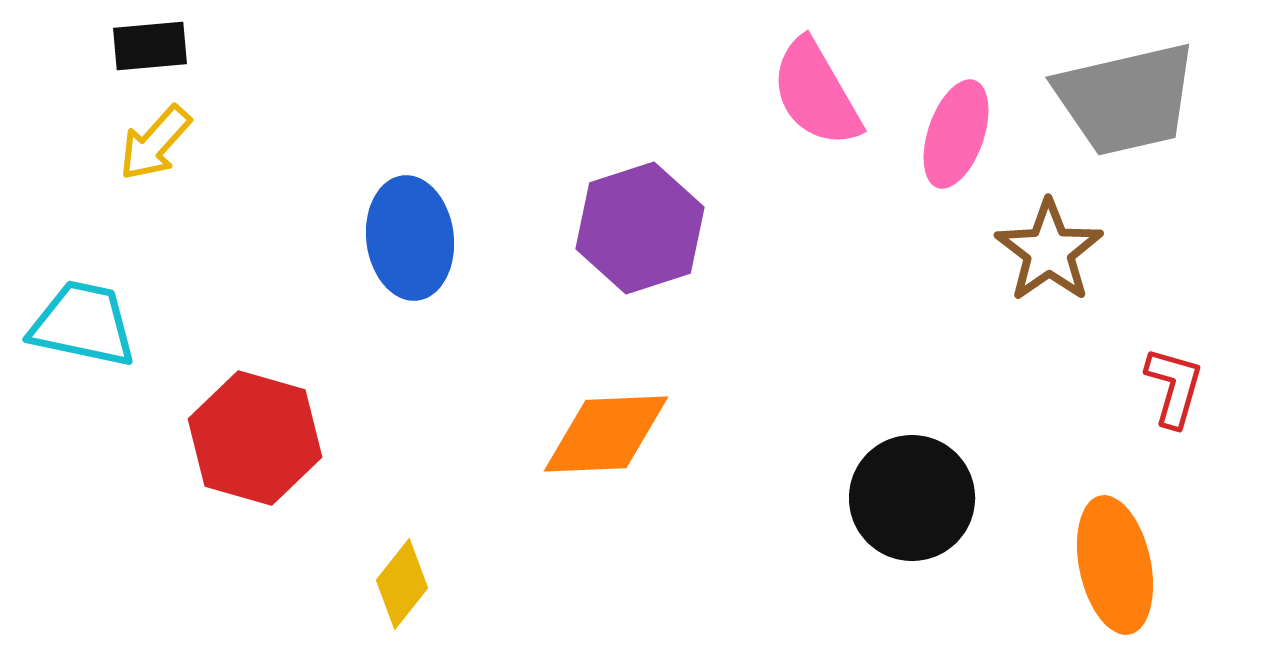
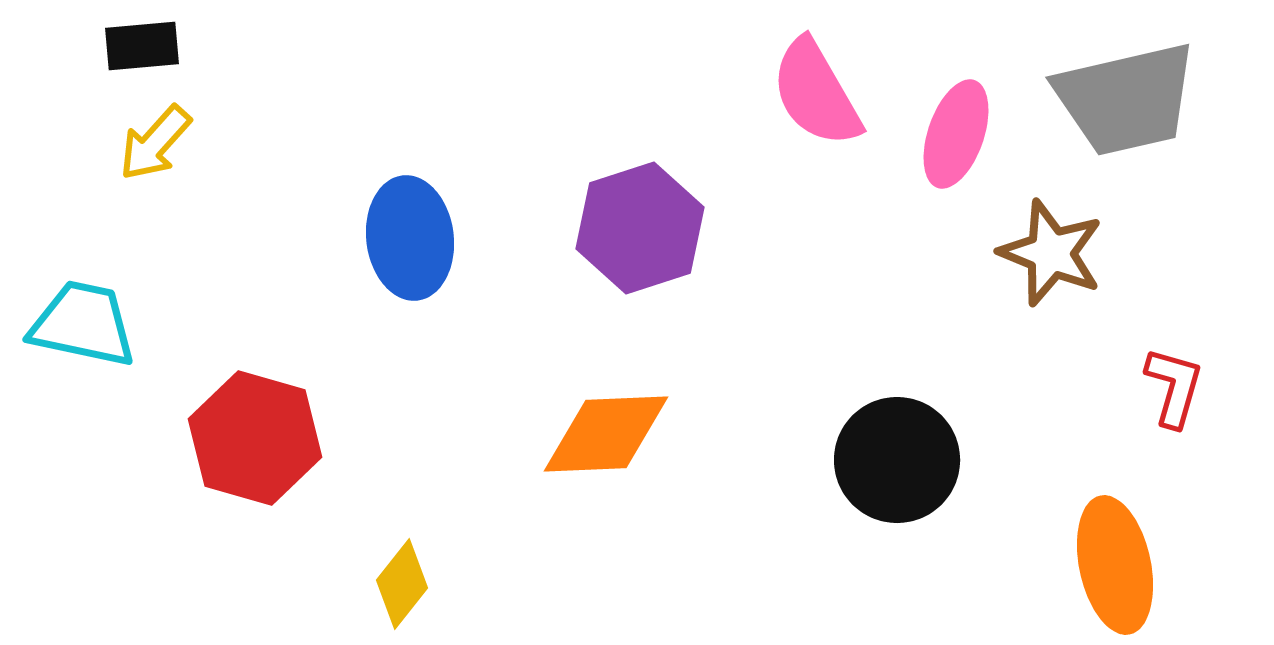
black rectangle: moved 8 px left
brown star: moved 2 px right, 2 px down; rotated 15 degrees counterclockwise
black circle: moved 15 px left, 38 px up
